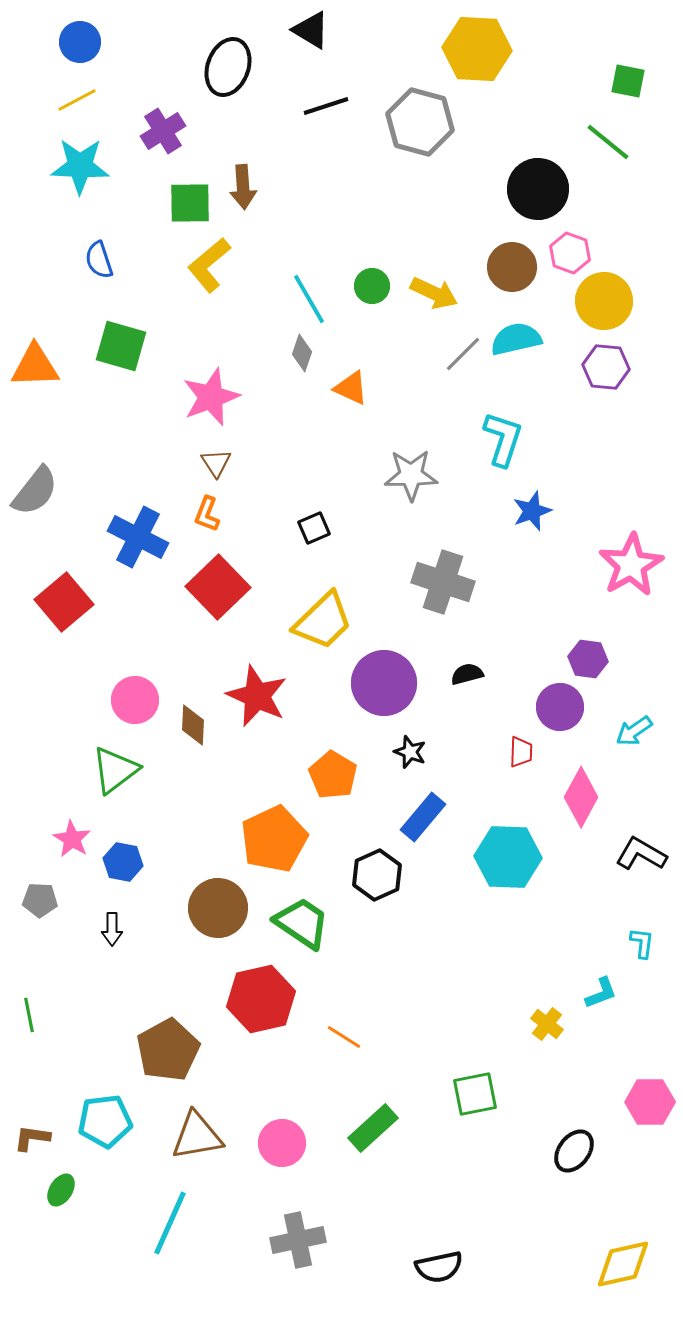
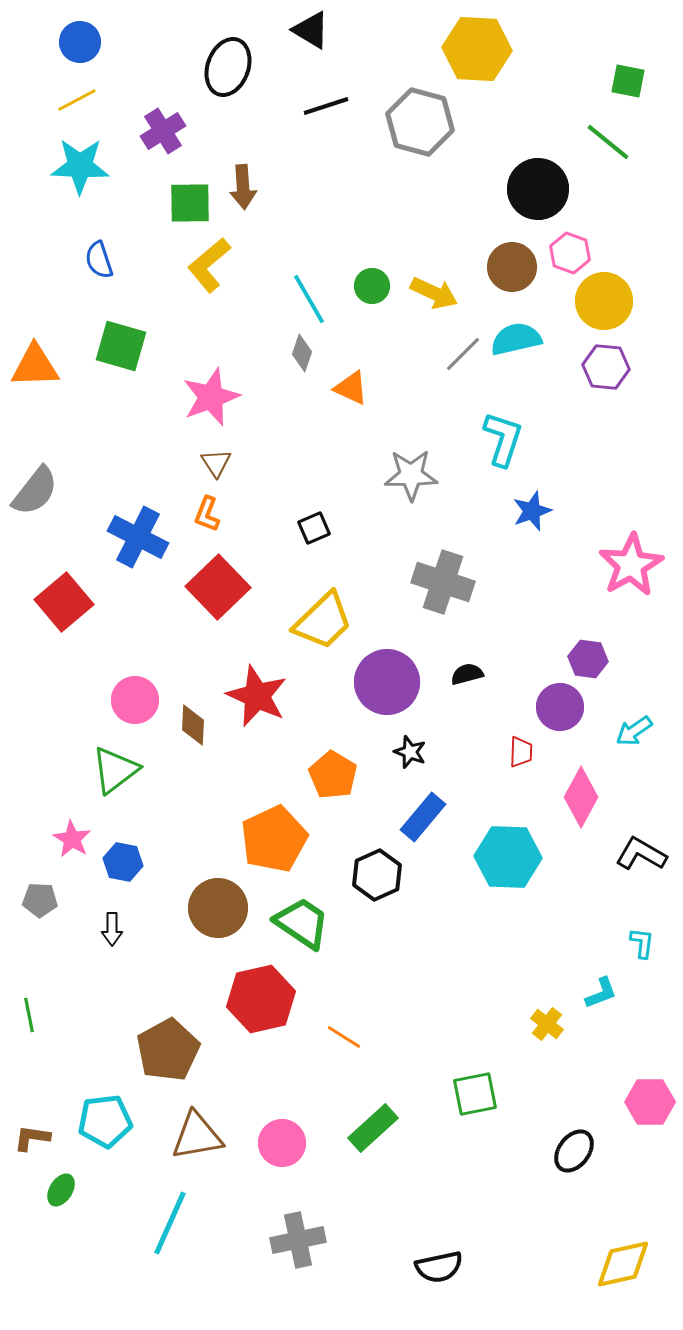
purple circle at (384, 683): moved 3 px right, 1 px up
